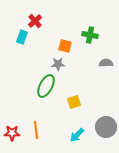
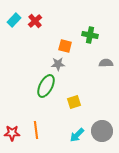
cyan rectangle: moved 8 px left, 17 px up; rotated 24 degrees clockwise
gray circle: moved 4 px left, 4 px down
